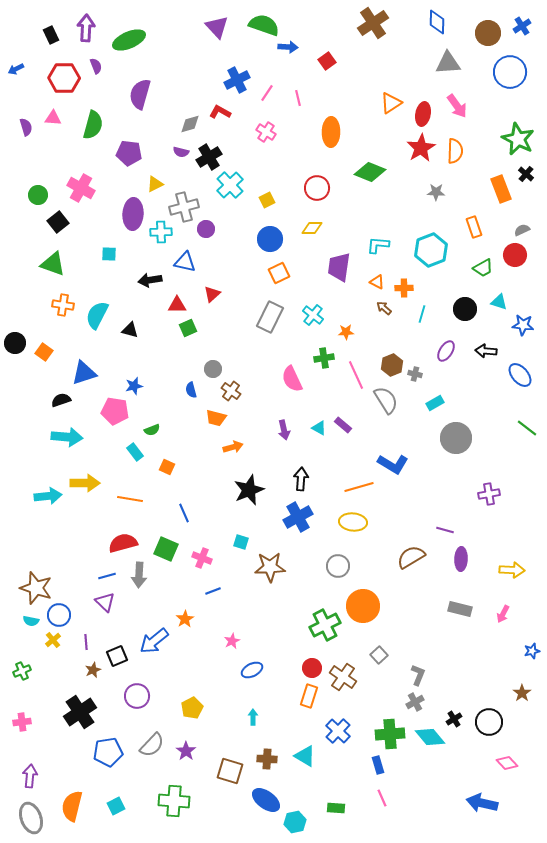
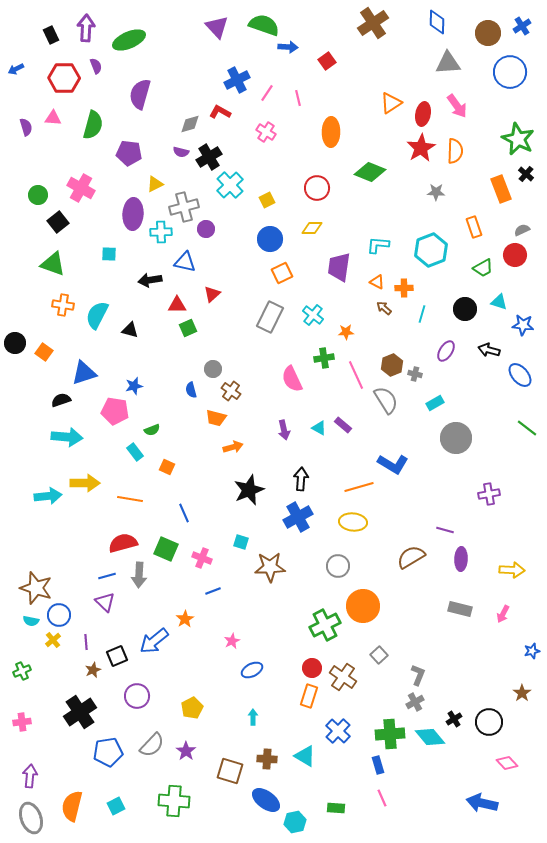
orange square at (279, 273): moved 3 px right
black arrow at (486, 351): moved 3 px right, 1 px up; rotated 10 degrees clockwise
